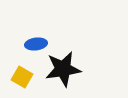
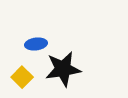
yellow square: rotated 15 degrees clockwise
